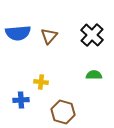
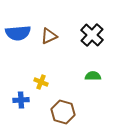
brown triangle: rotated 24 degrees clockwise
green semicircle: moved 1 px left, 1 px down
yellow cross: rotated 16 degrees clockwise
